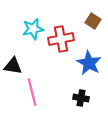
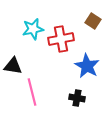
blue star: moved 2 px left, 3 px down
black cross: moved 4 px left
